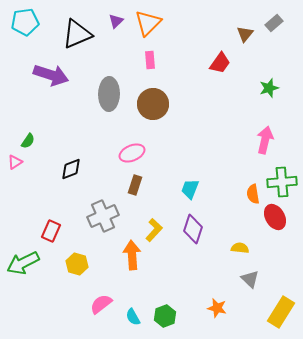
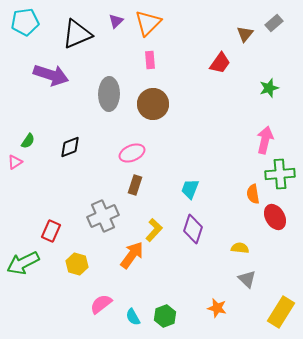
black diamond: moved 1 px left, 22 px up
green cross: moved 2 px left, 8 px up
orange arrow: rotated 40 degrees clockwise
gray triangle: moved 3 px left
